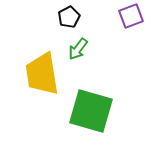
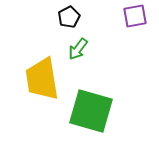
purple square: moved 4 px right; rotated 10 degrees clockwise
yellow trapezoid: moved 5 px down
